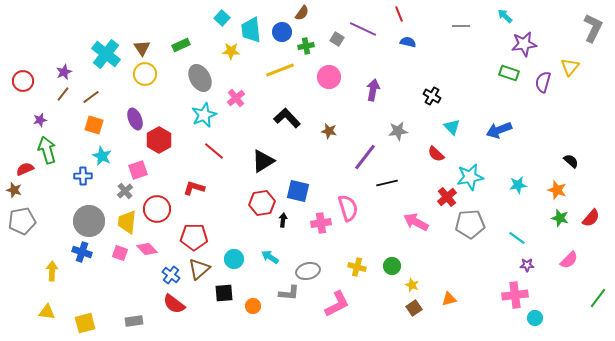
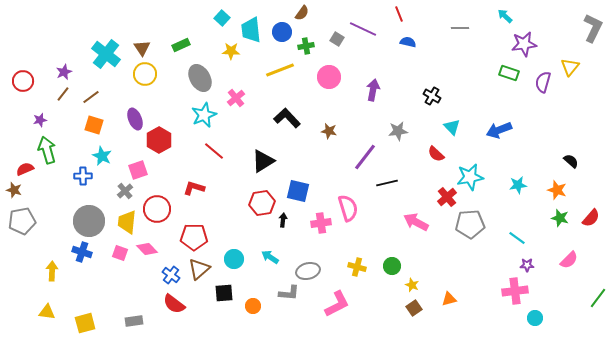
gray line at (461, 26): moved 1 px left, 2 px down
pink cross at (515, 295): moved 4 px up
